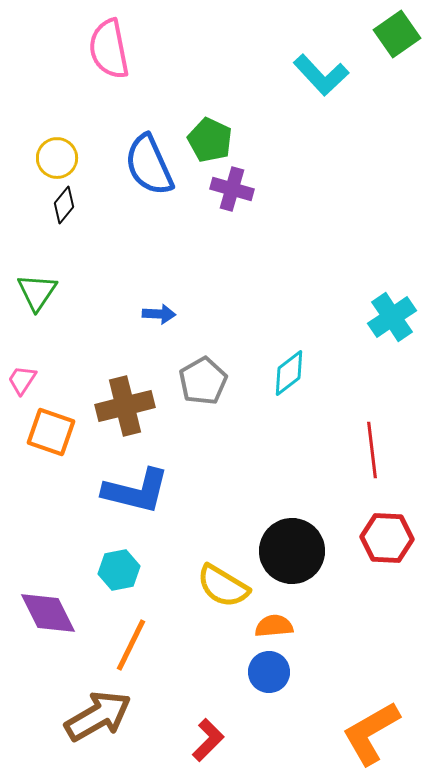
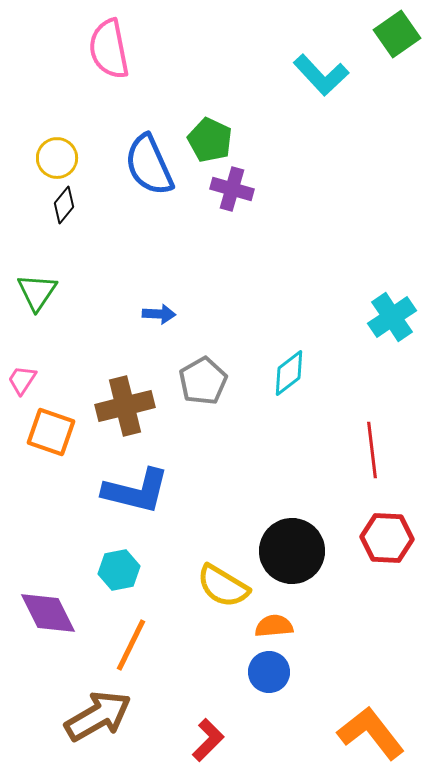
orange L-shape: rotated 82 degrees clockwise
